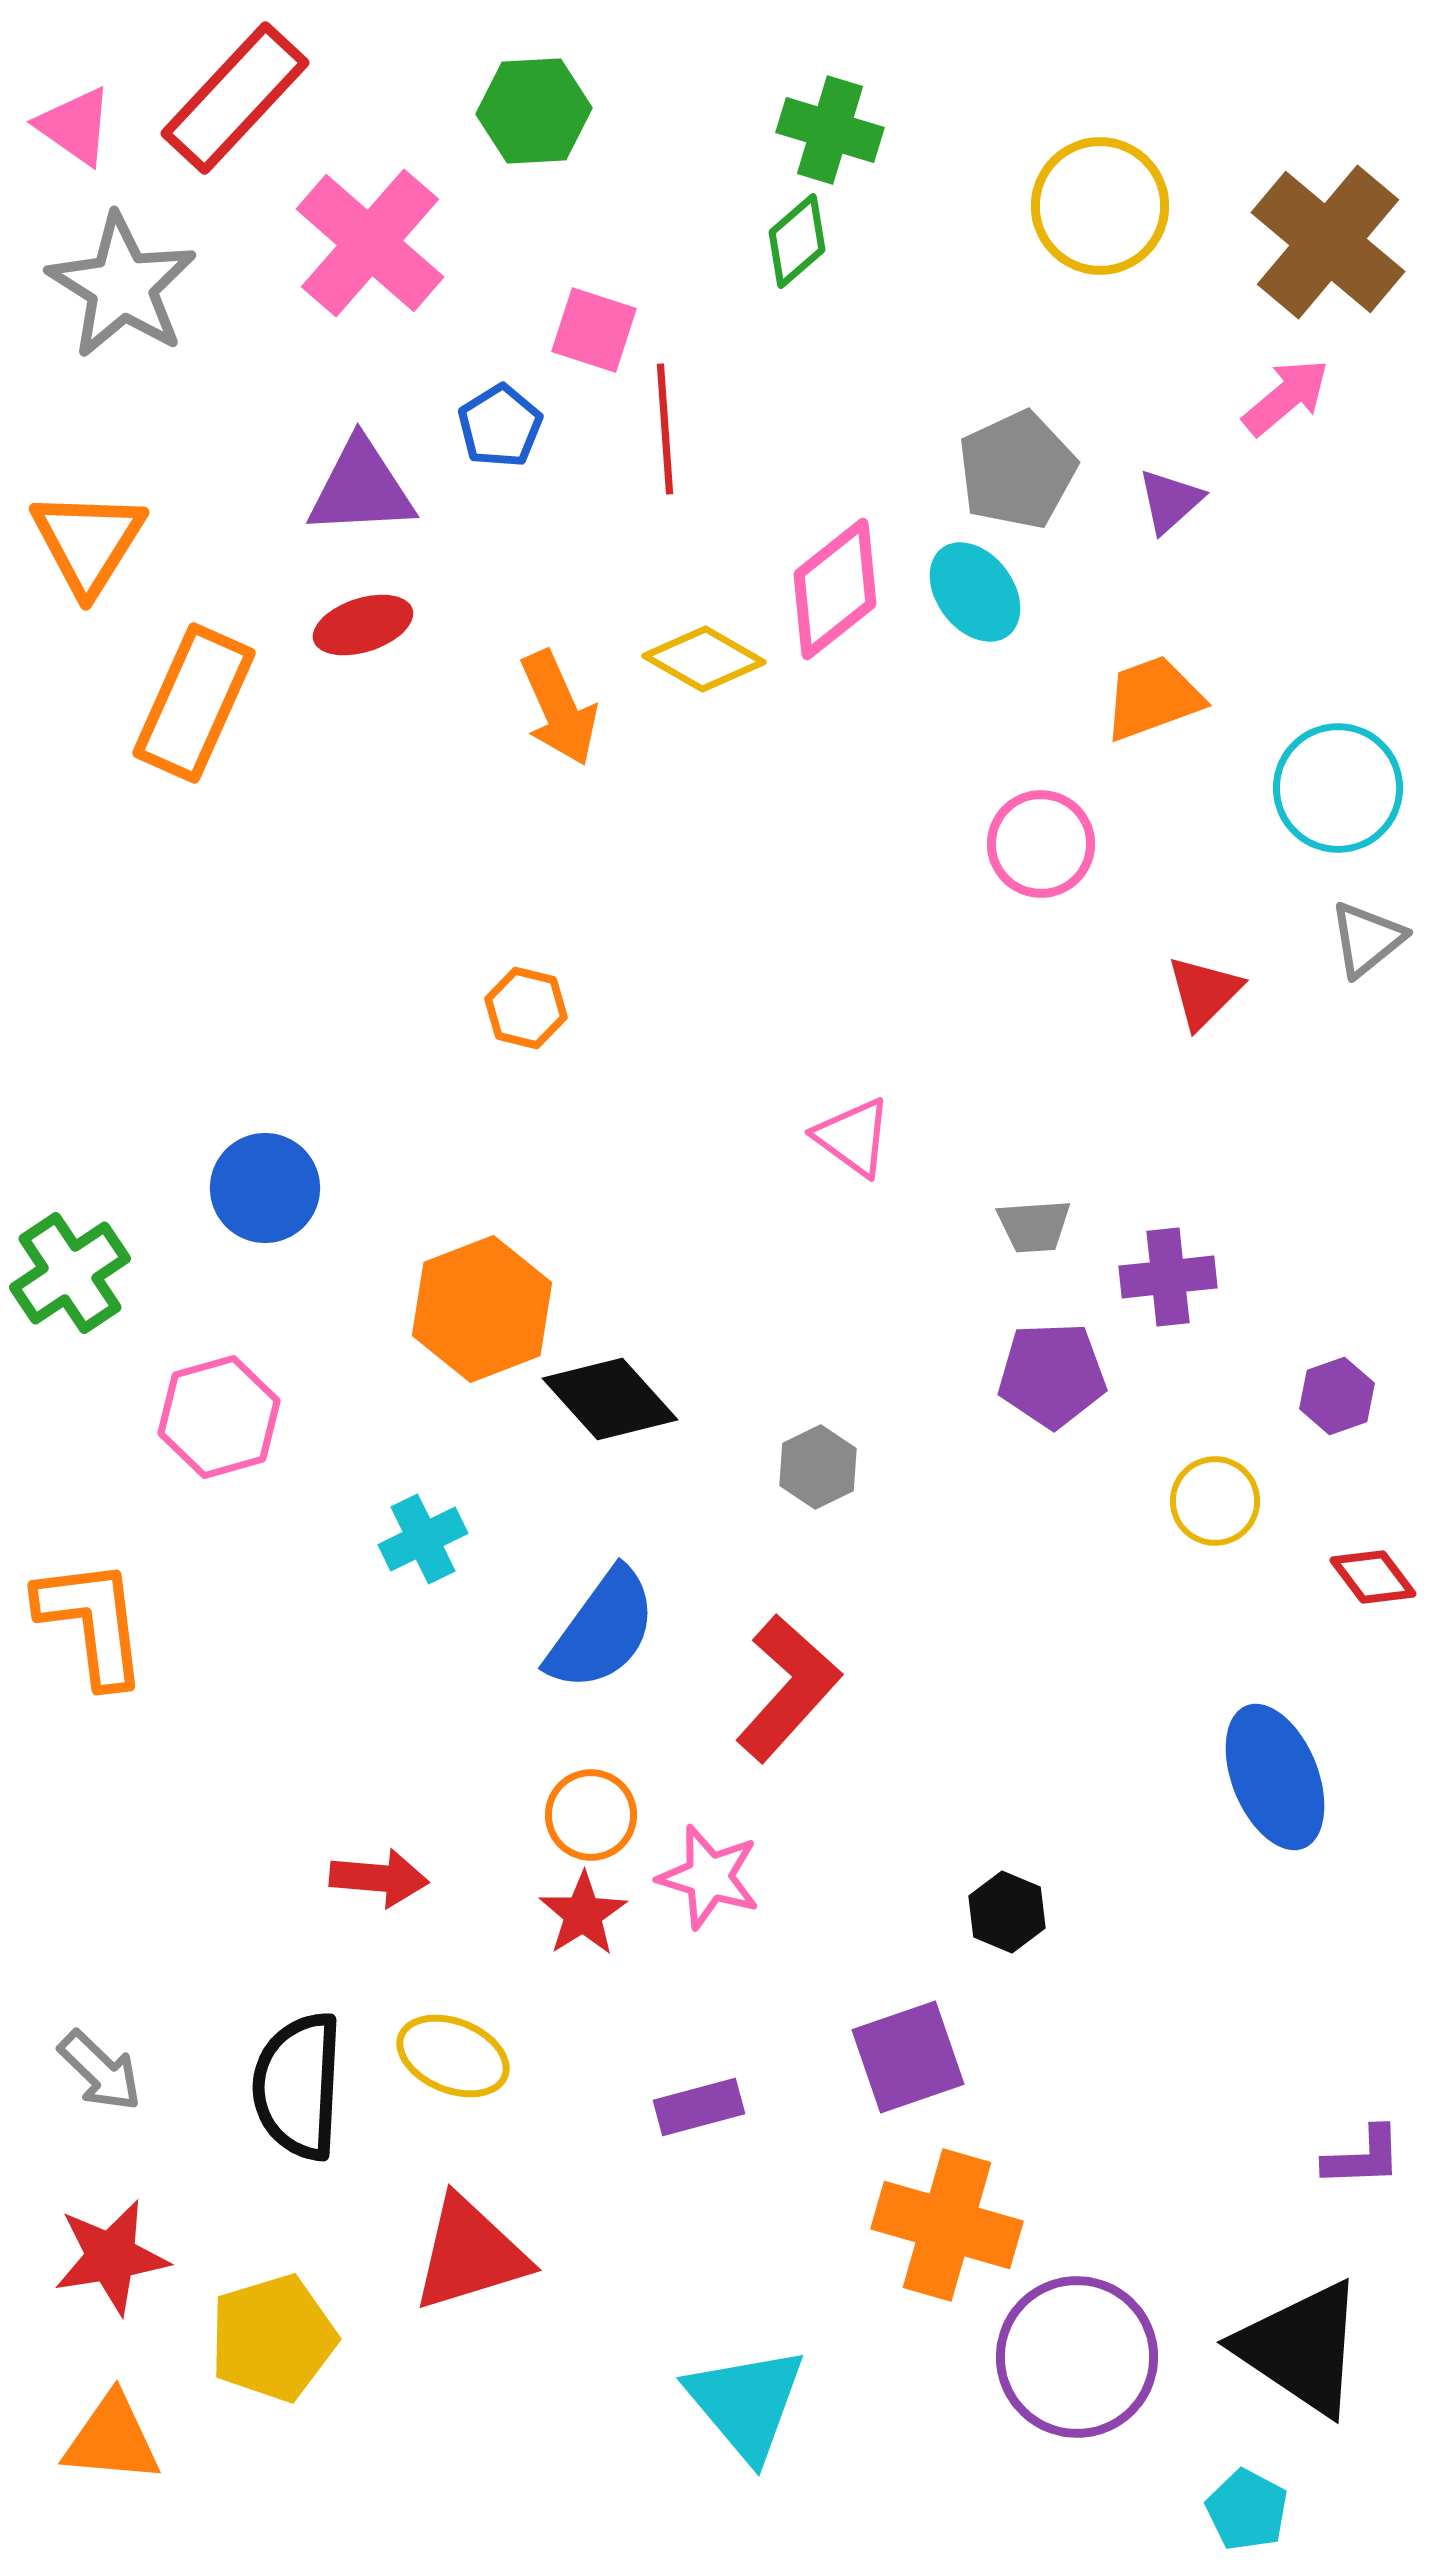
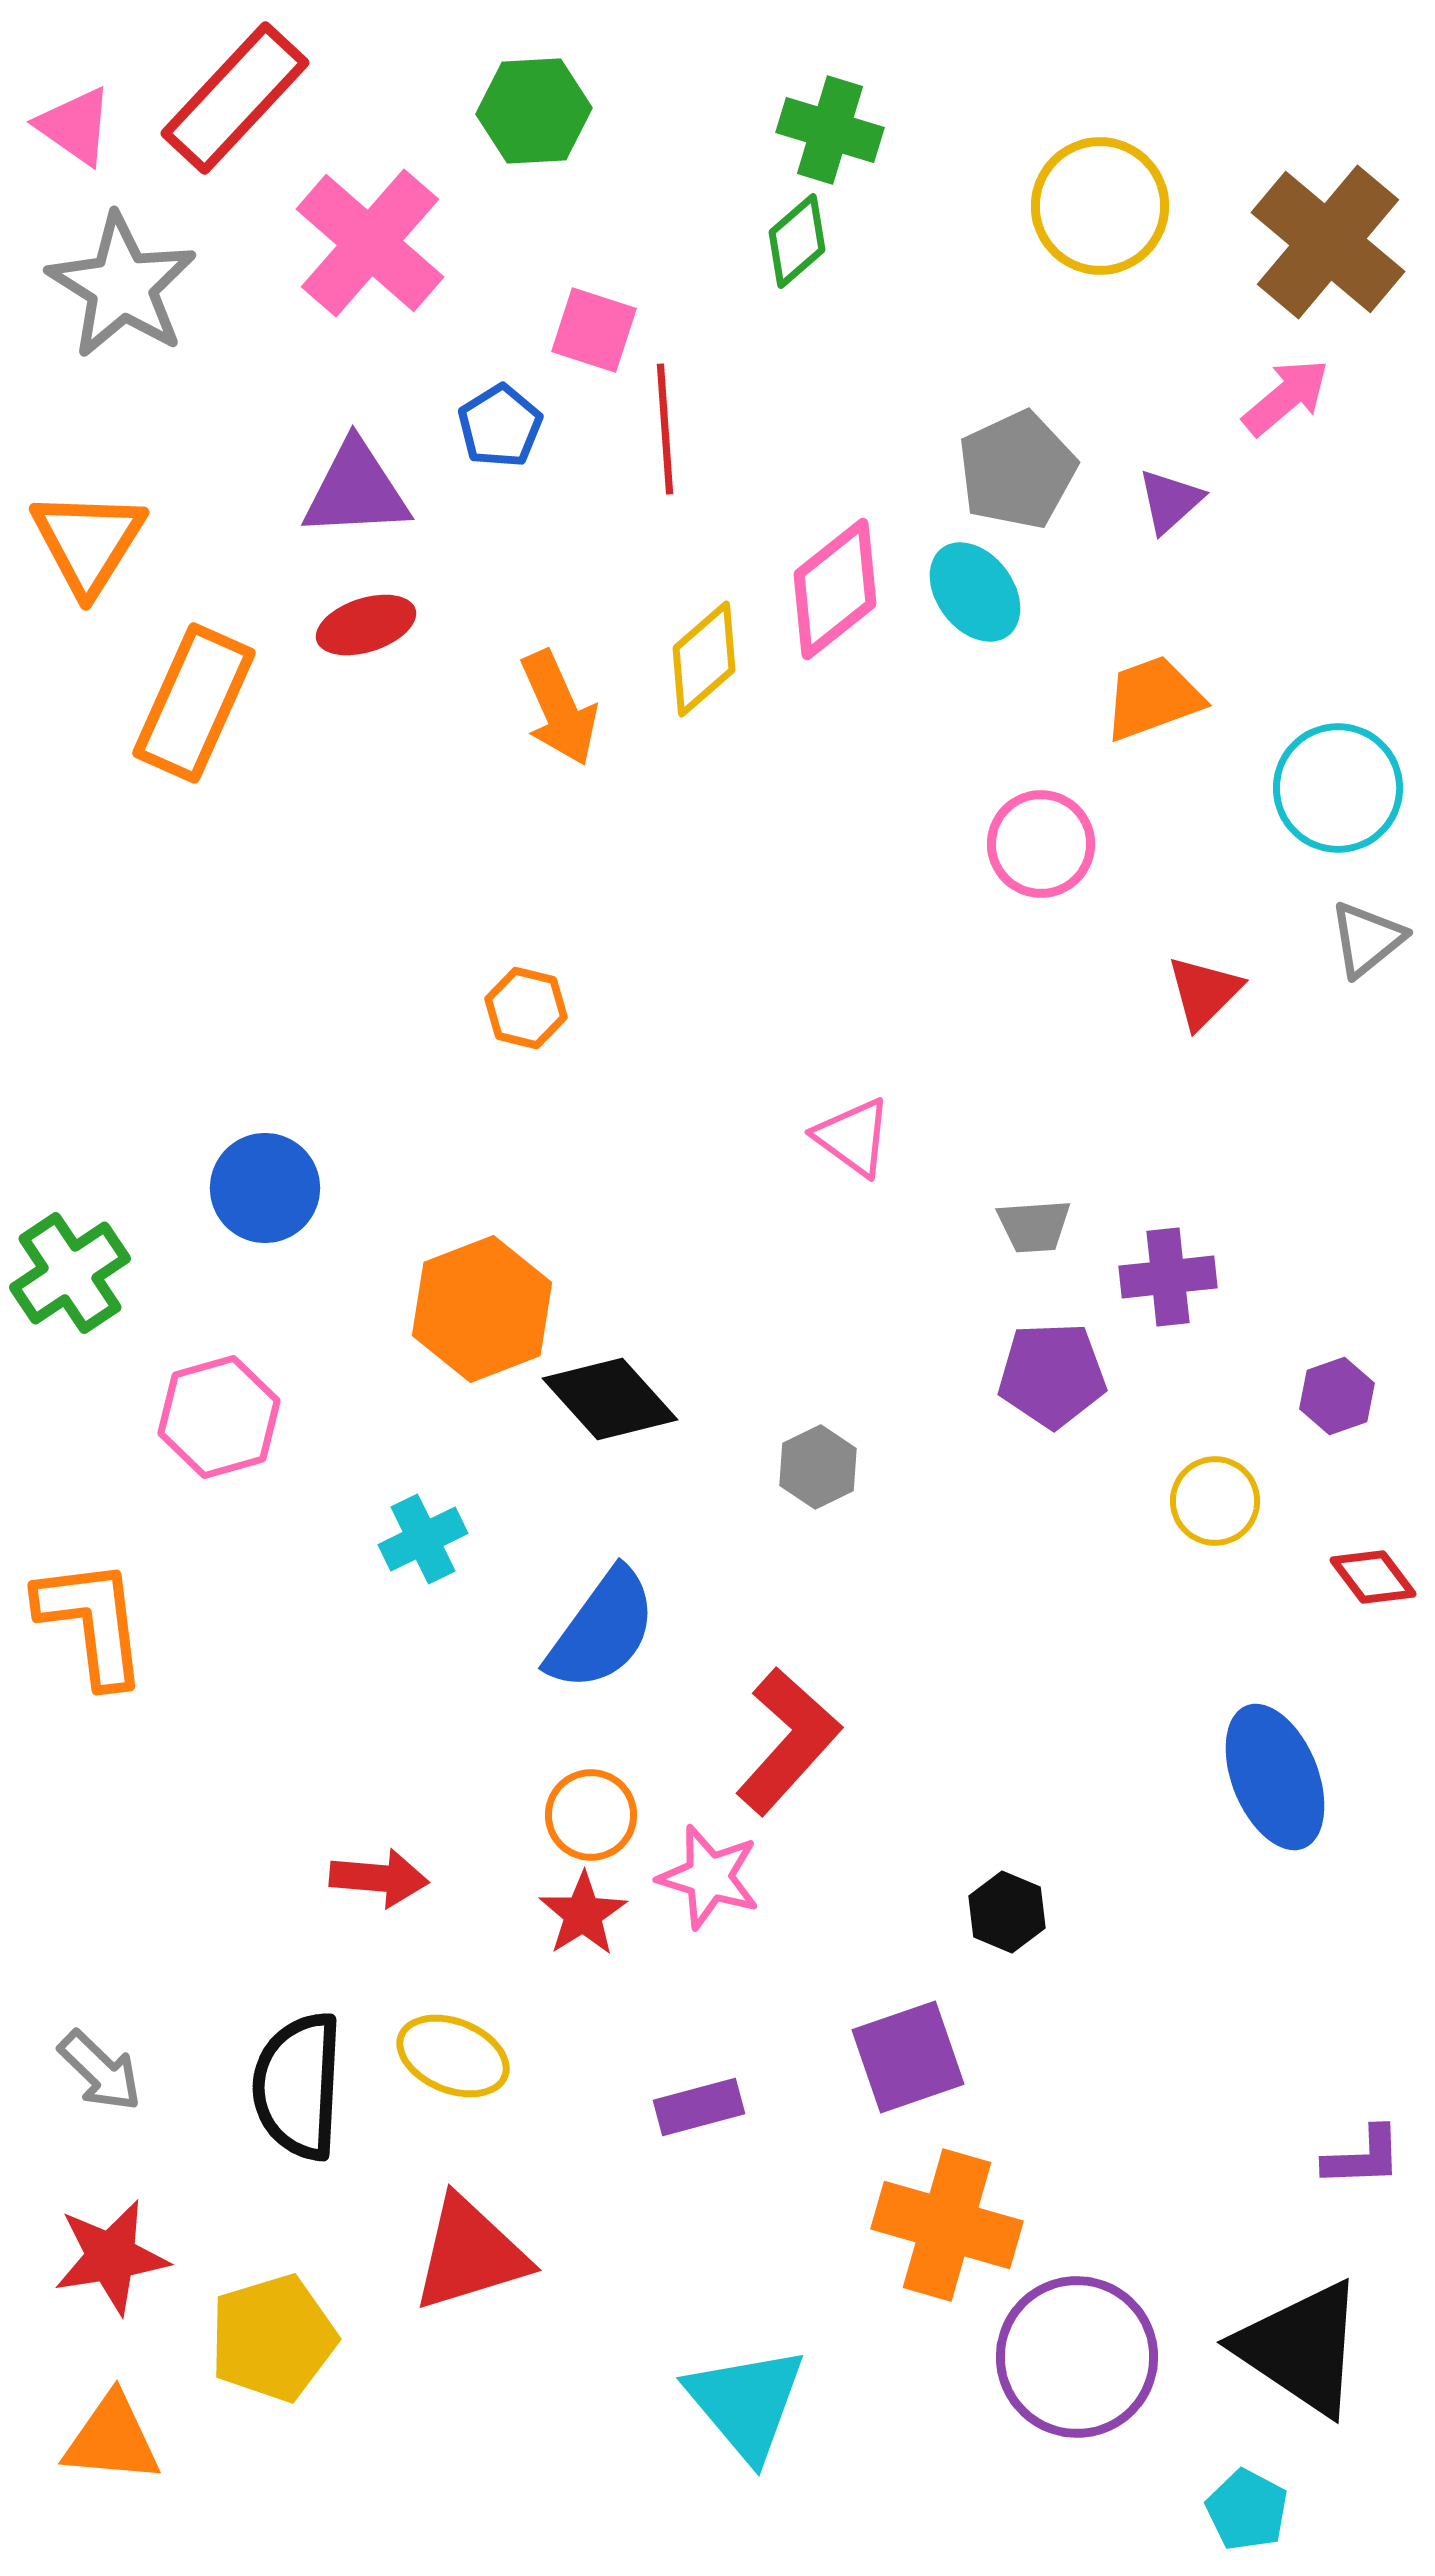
purple triangle at (361, 488): moved 5 px left, 2 px down
red ellipse at (363, 625): moved 3 px right
yellow diamond at (704, 659): rotated 71 degrees counterclockwise
red L-shape at (788, 1688): moved 53 px down
